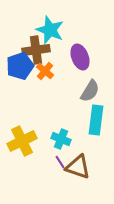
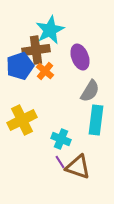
cyan star: rotated 24 degrees clockwise
yellow cross: moved 21 px up
